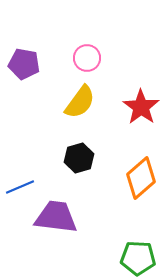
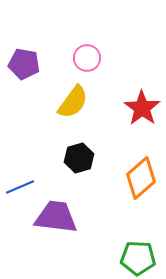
yellow semicircle: moved 7 px left
red star: moved 1 px right, 1 px down
